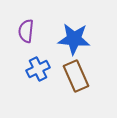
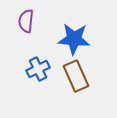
purple semicircle: moved 10 px up
